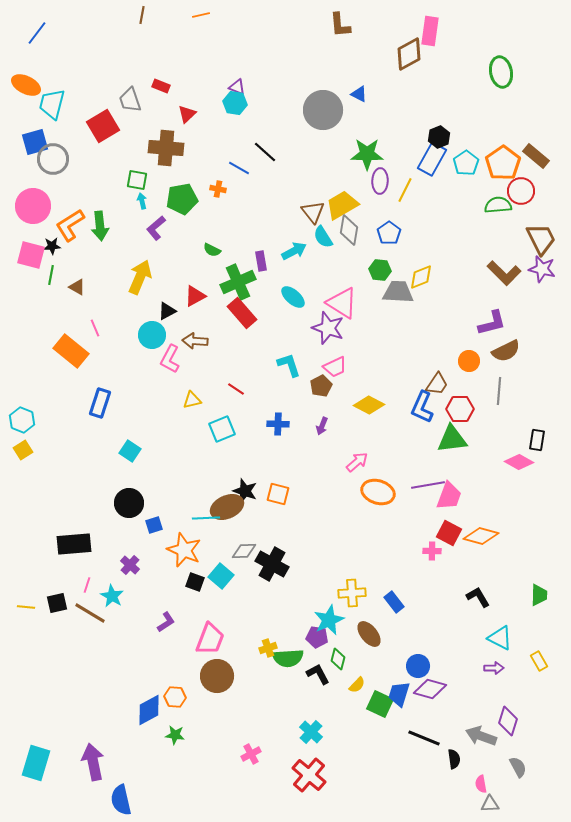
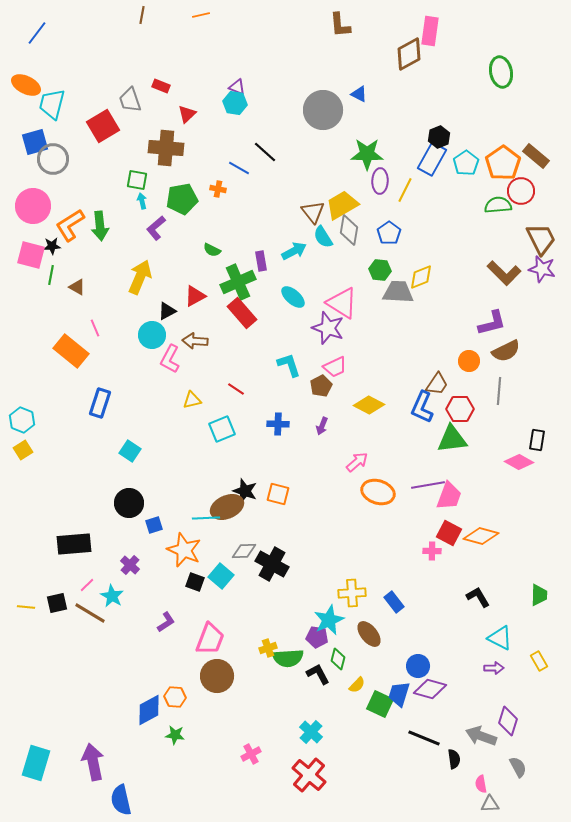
pink line at (87, 585): rotated 28 degrees clockwise
